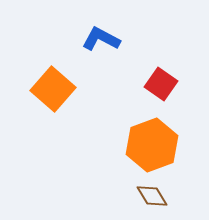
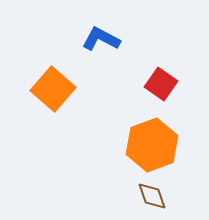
brown diamond: rotated 12 degrees clockwise
